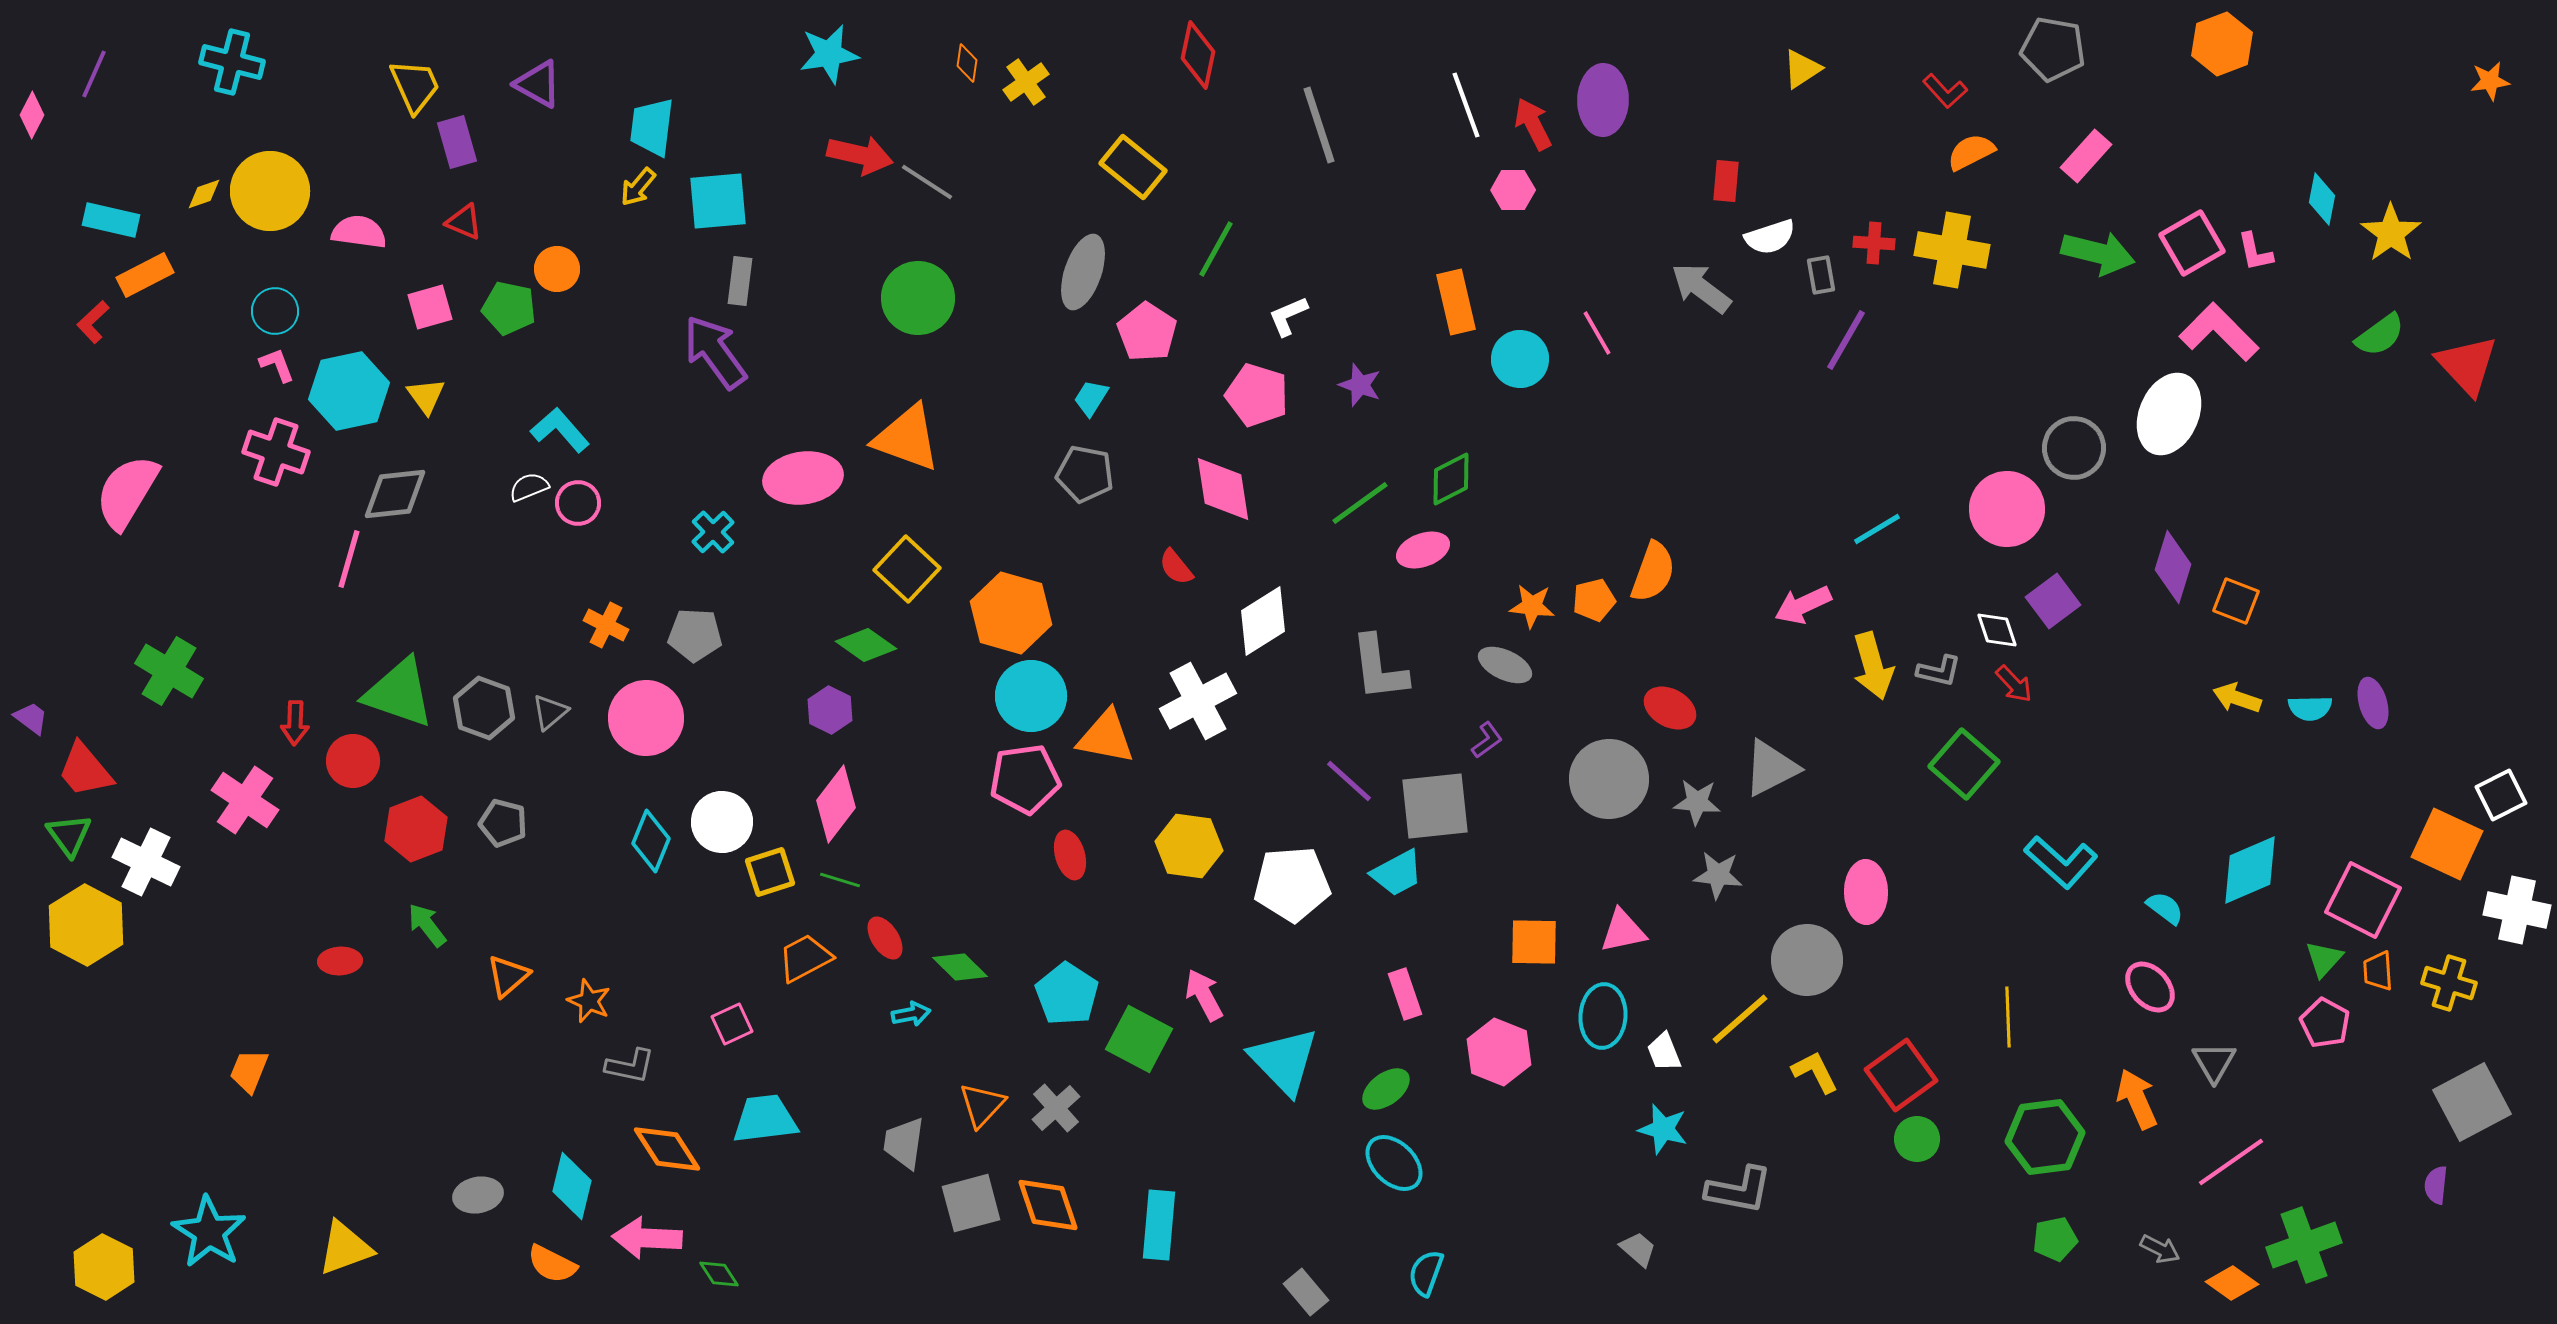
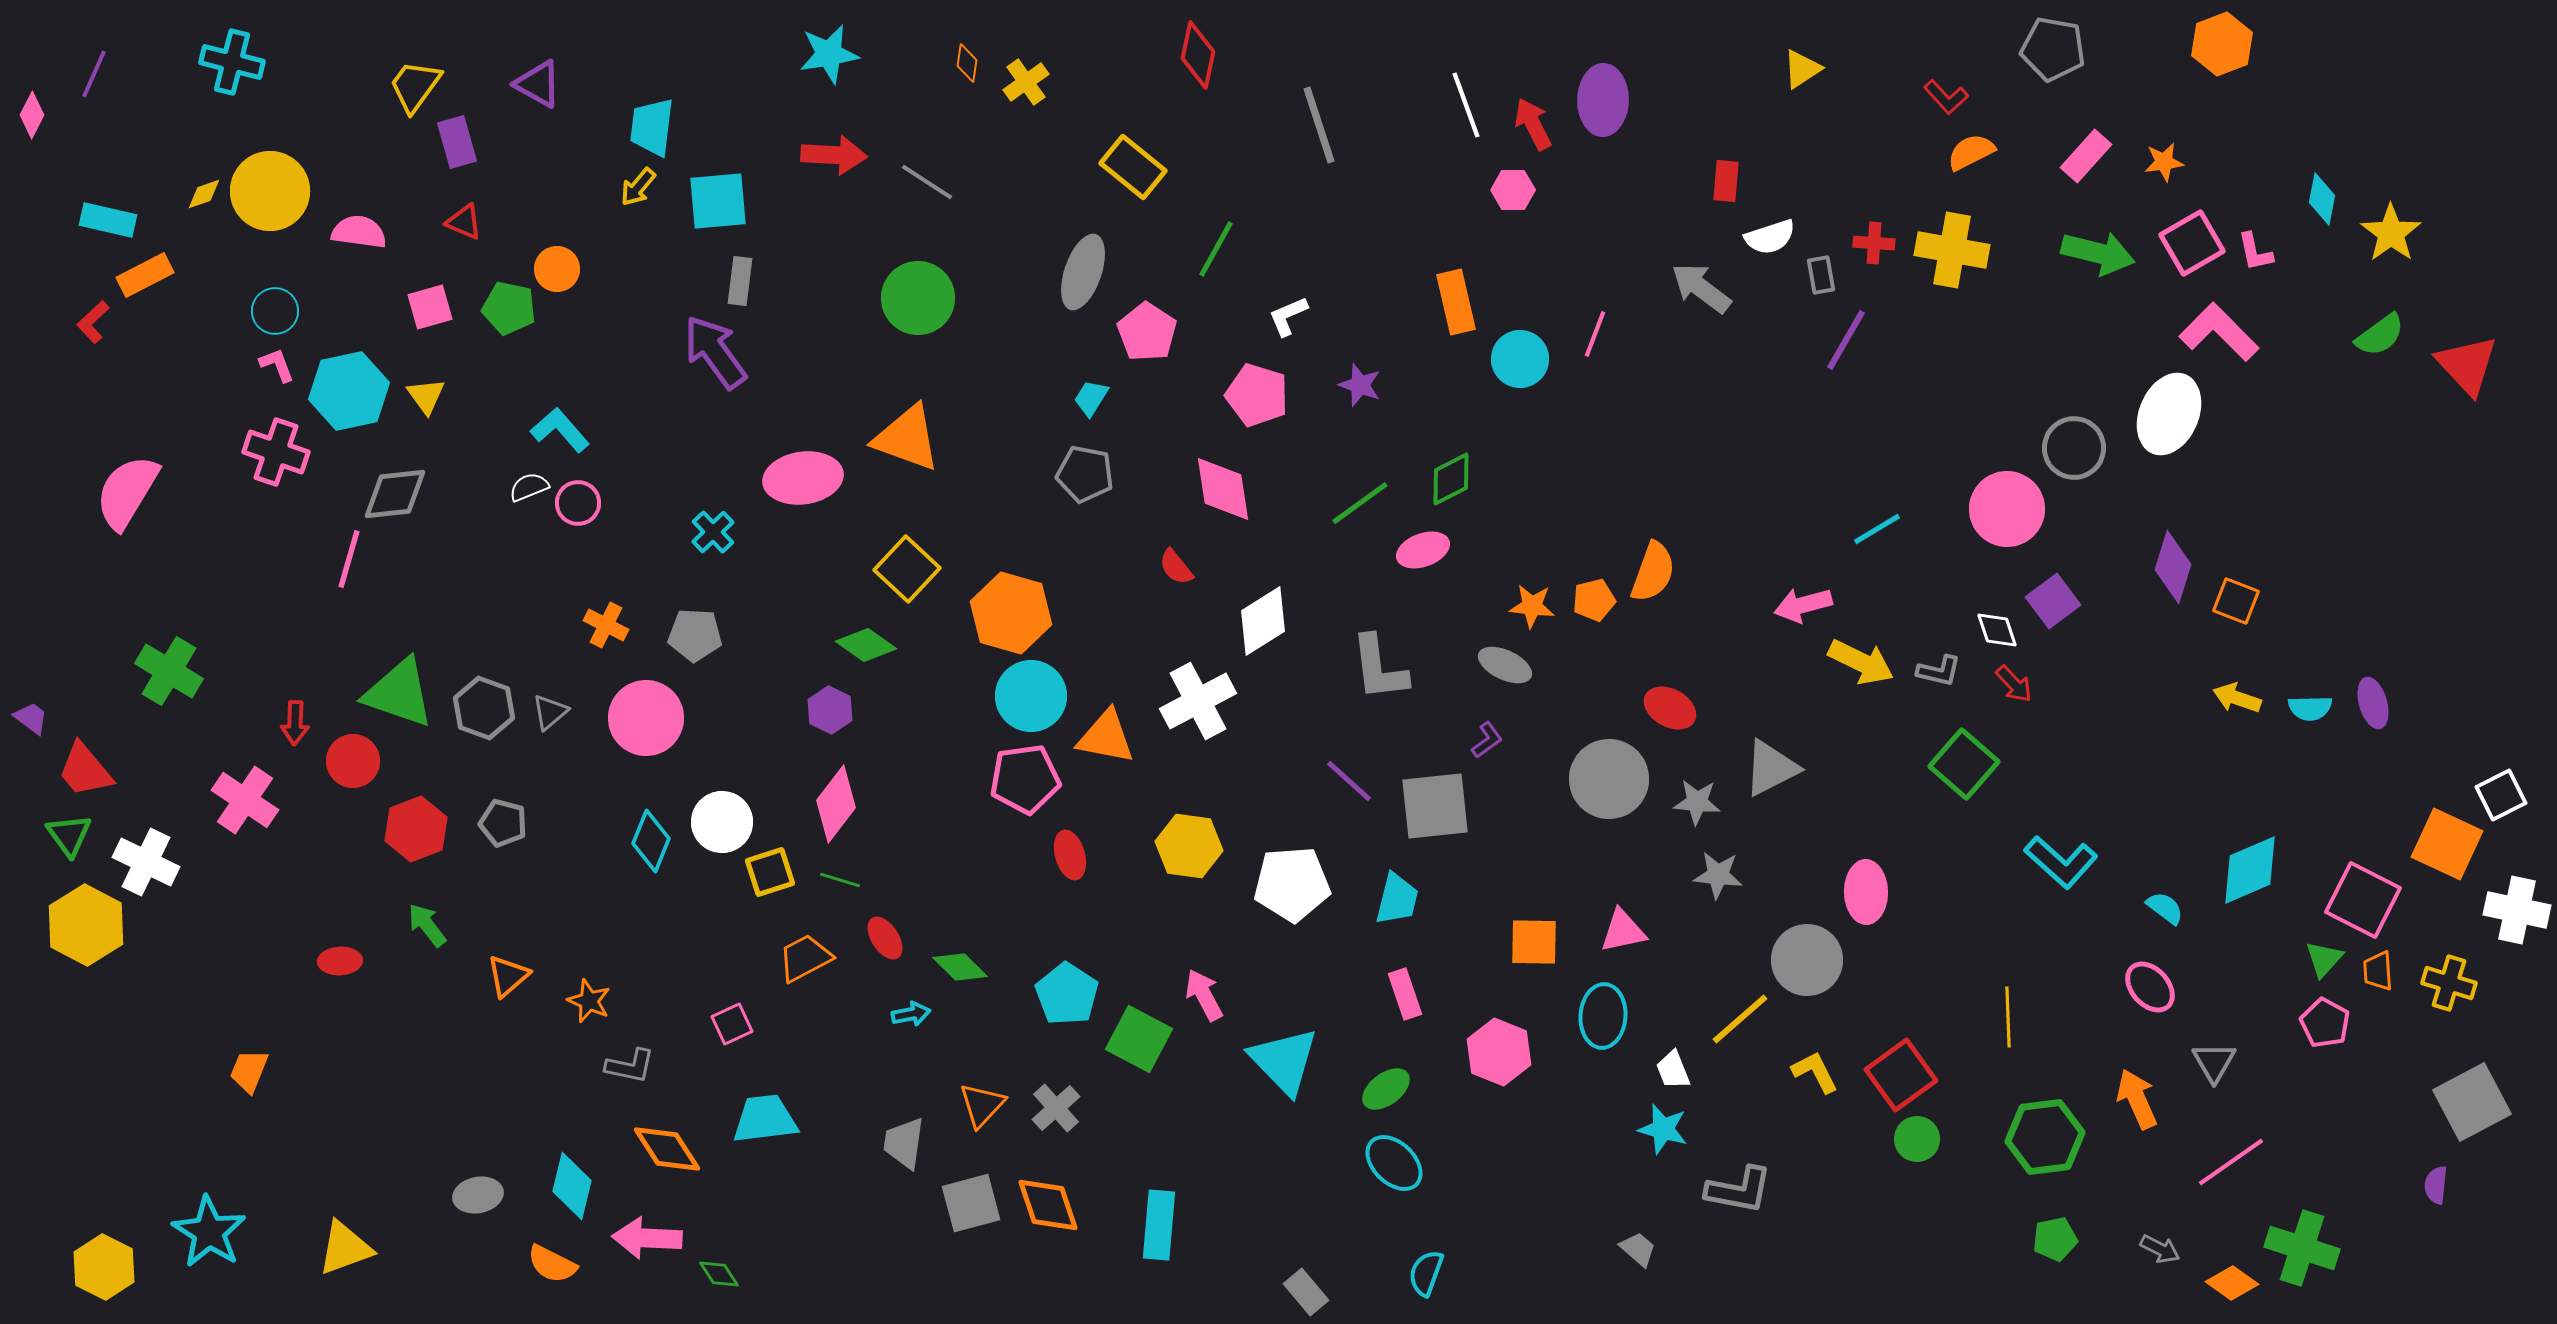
orange star at (2490, 81): moved 326 px left, 81 px down
yellow trapezoid at (415, 86): rotated 120 degrees counterclockwise
red L-shape at (1945, 91): moved 1 px right, 6 px down
red arrow at (860, 155): moved 26 px left; rotated 10 degrees counterclockwise
cyan rectangle at (111, 220): moved 3 px left
pink line at (1597, 333): moved 2 px left, 1 px down; rotated 51 degrees clockwise
pink arrow at (1803, 605): rotated 10 degrees clockwise
yellow arrow at (1873, 666): moved 12 px left, 4 px up; rotated 48 degrees counterclockwise
cyan trapezoid at (1397, 873): moved 26 px down; rotated 48 degrees counterclockwise
white trapezoid at (1664, 1052): moved 9 px right, 18 px down
green cross at (2304, 1245): moved 2 px left, 3 px down; rotated 38 degrees clockwise
